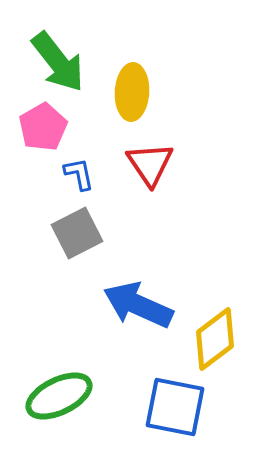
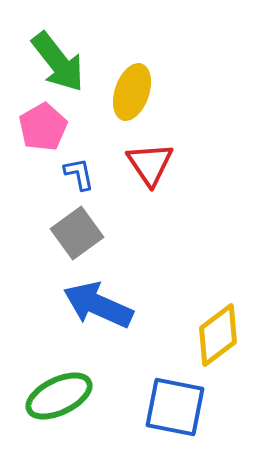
yellow ellipse: rotated 16 degrees clockwise
gray square: rotated 9 degrees counterclockwise
blue arrow: moved 40 px left
yellow diamond: moved 3 px right, 4 px up
